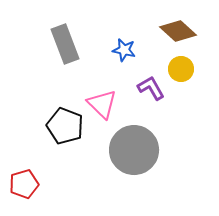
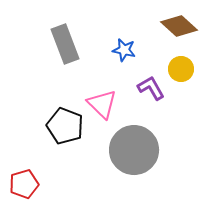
brown diamond: moved 1 px right, 5 px up
